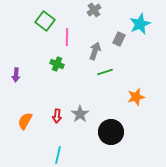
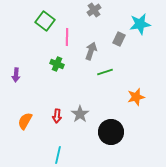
cyan star: rotated 15 degrees clockwise
gray arrow: moved 4 px left
